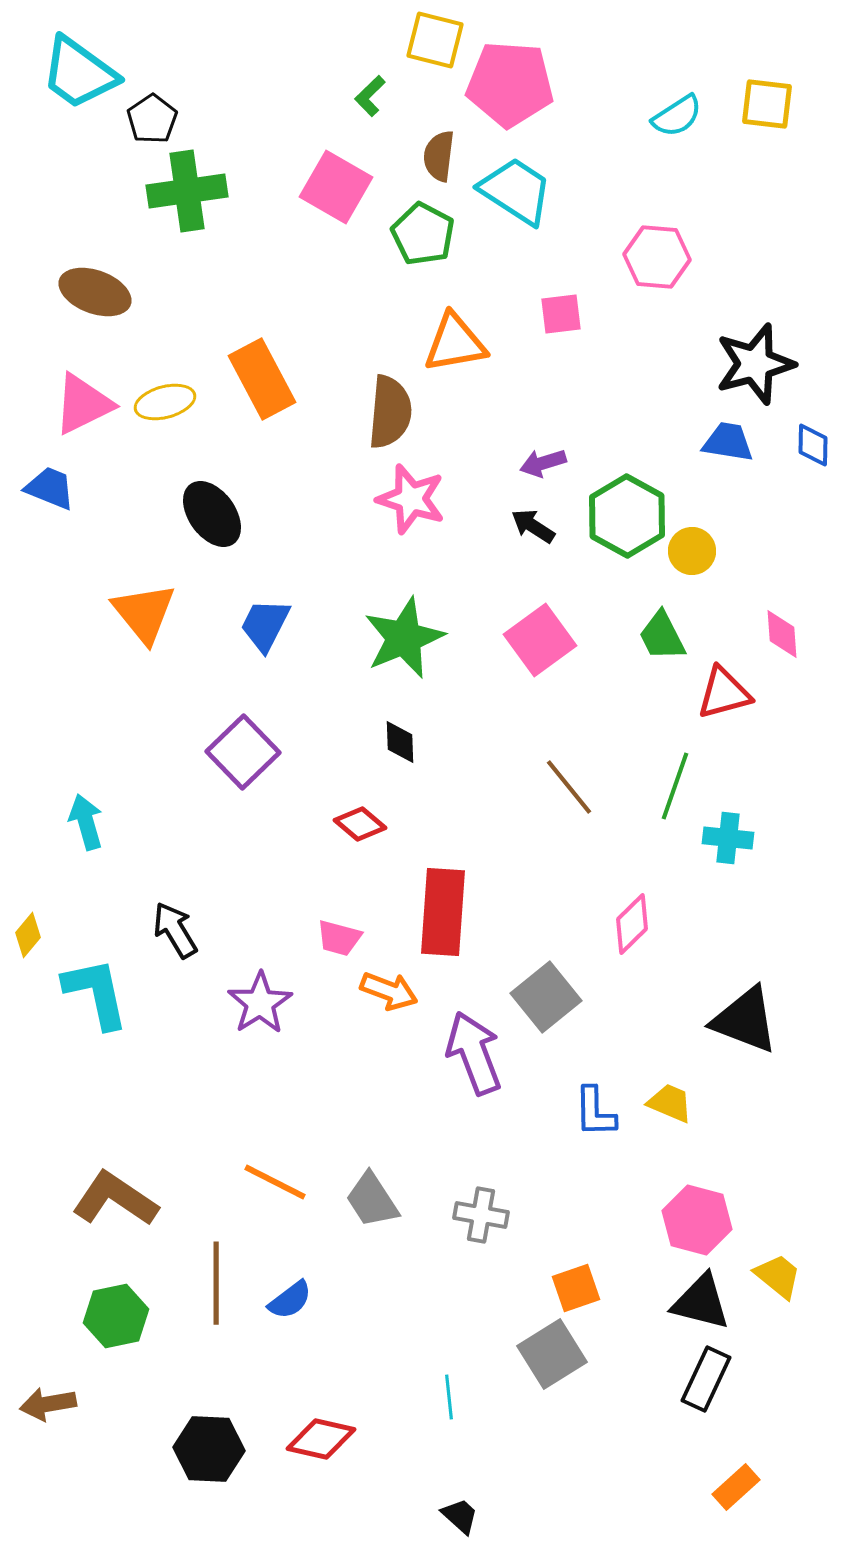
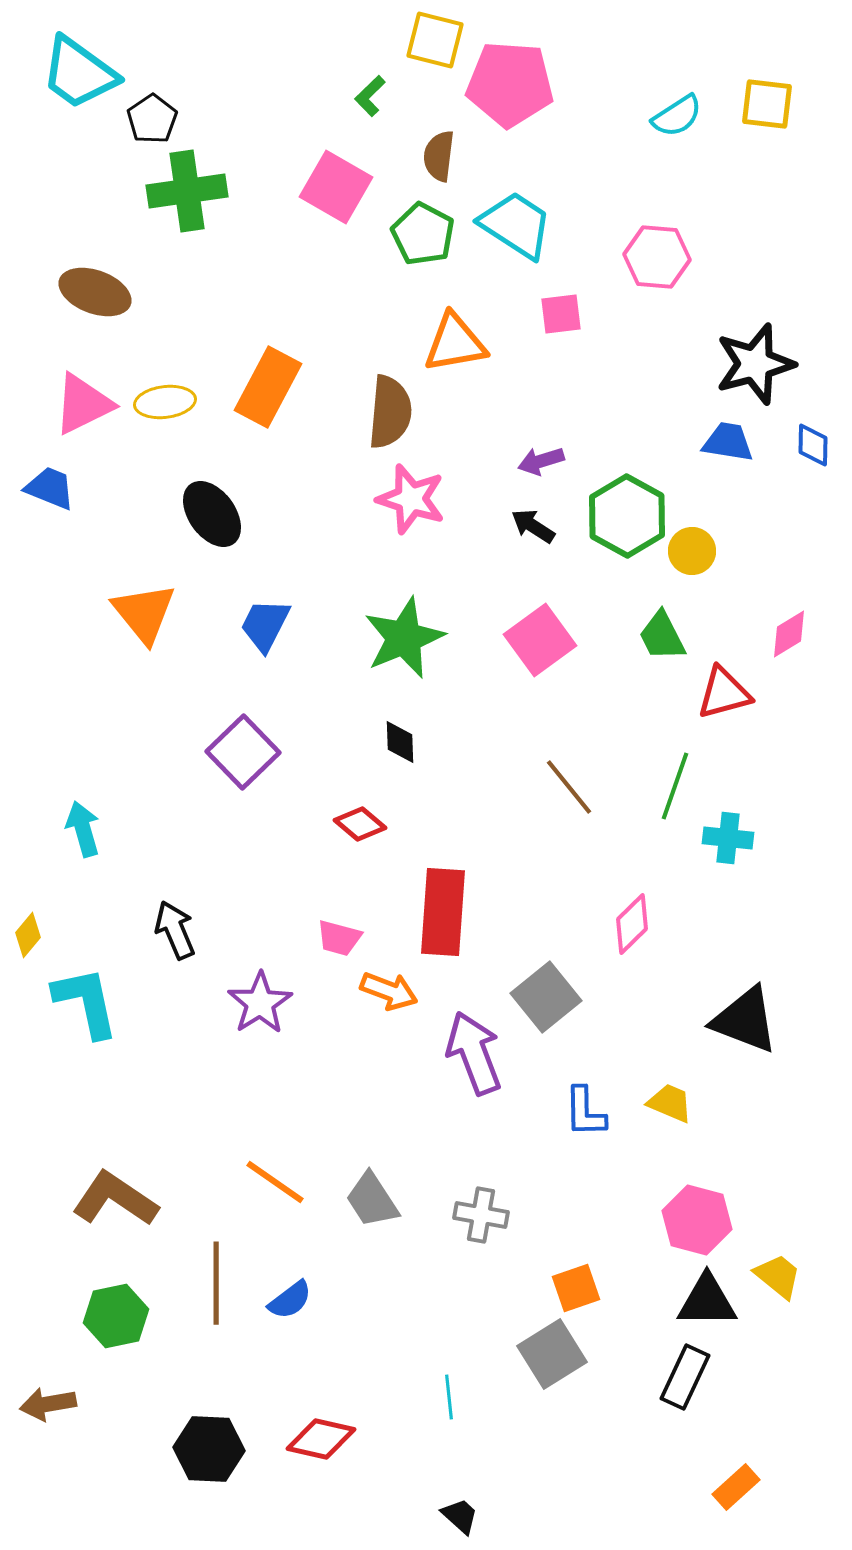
cyan trapezoid at (516, 191): moved 34 px down
orange rectangle at (262, 379): moved 6 px right, 8 px down; rotated 56 degrees clockwise
yellow ellipse at (165, 402): rotated 8 degrees clockwise
purple arrow at (543, 463): moved 2 px left, 2 px up
pink diamond at (782, 634): moved 7 px right; rotated 63 degrees clockwise
cyan arrow at (86, 822): moved 3 px left, 7 px down
black arrow at (175, 930): rotated 8 degrees clockwise
cyan L-shape at (96, 993): moved 10 px left, 9 px down
blue L-shape at (595, 1112): moved 10 px left
orange line at (275, 1182): rotated 8 degrees clockwise
black triangle at (701, 1302): moved 6 px right, 1 px up; rotated 14 degrees counterclockwise
black rectangle at (706, 1379): moved 21 px left, 2 px up
